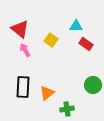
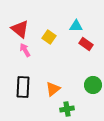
yellow square: moved 2 px left, 3 px up
orange triangle: moved 6 px right, 4 px up
